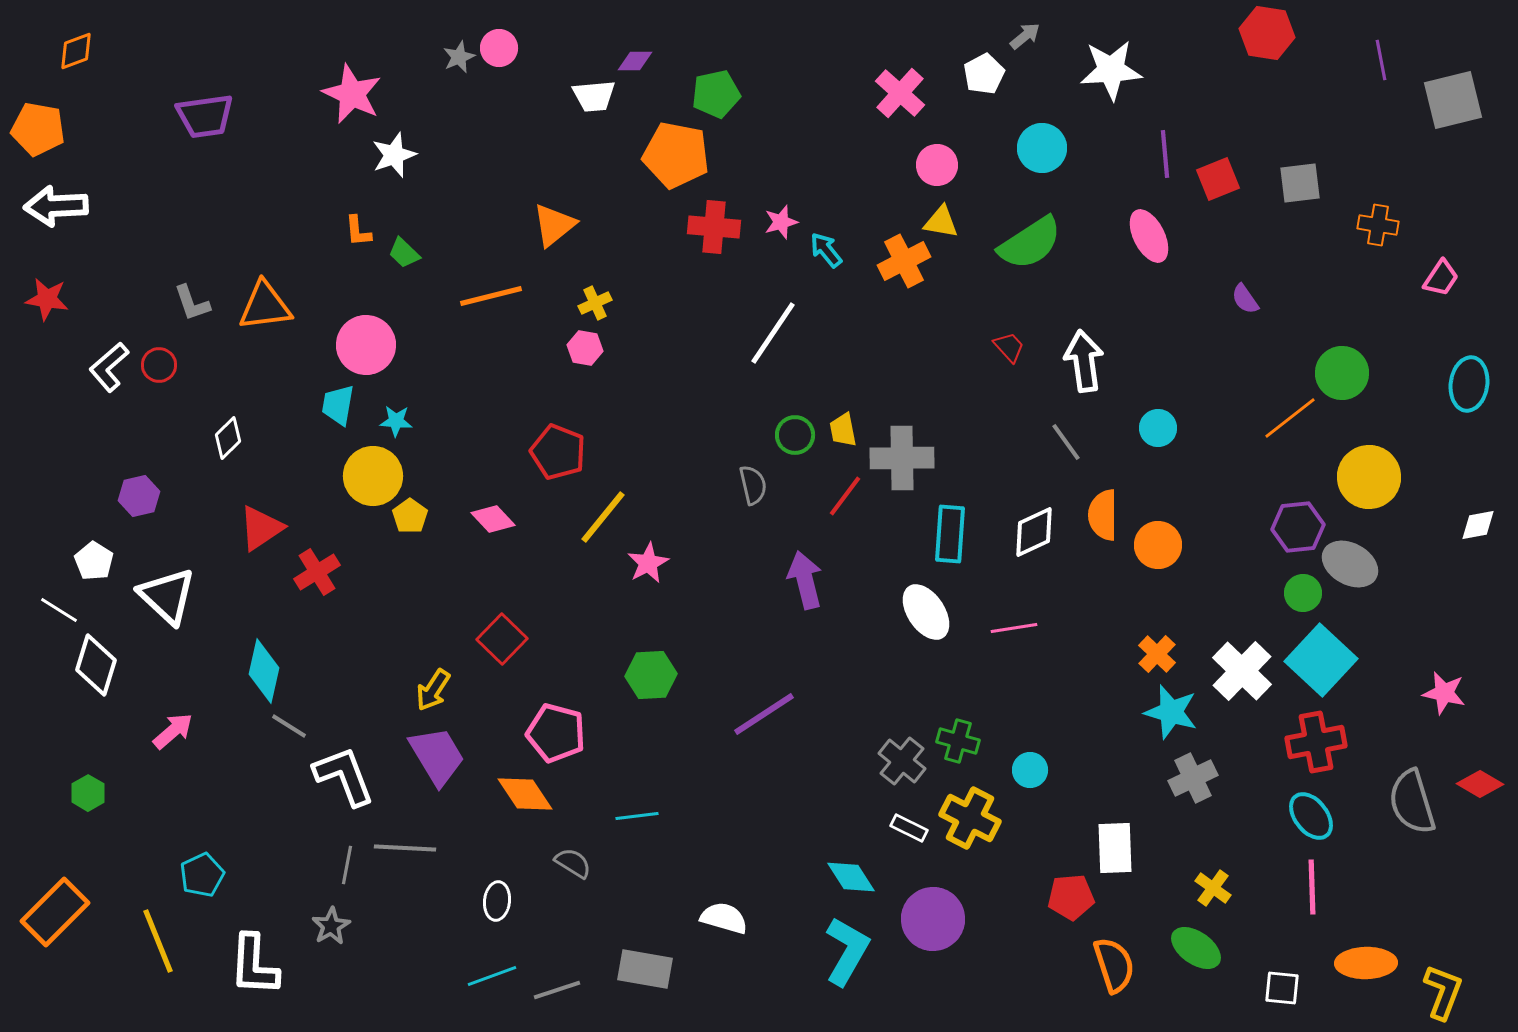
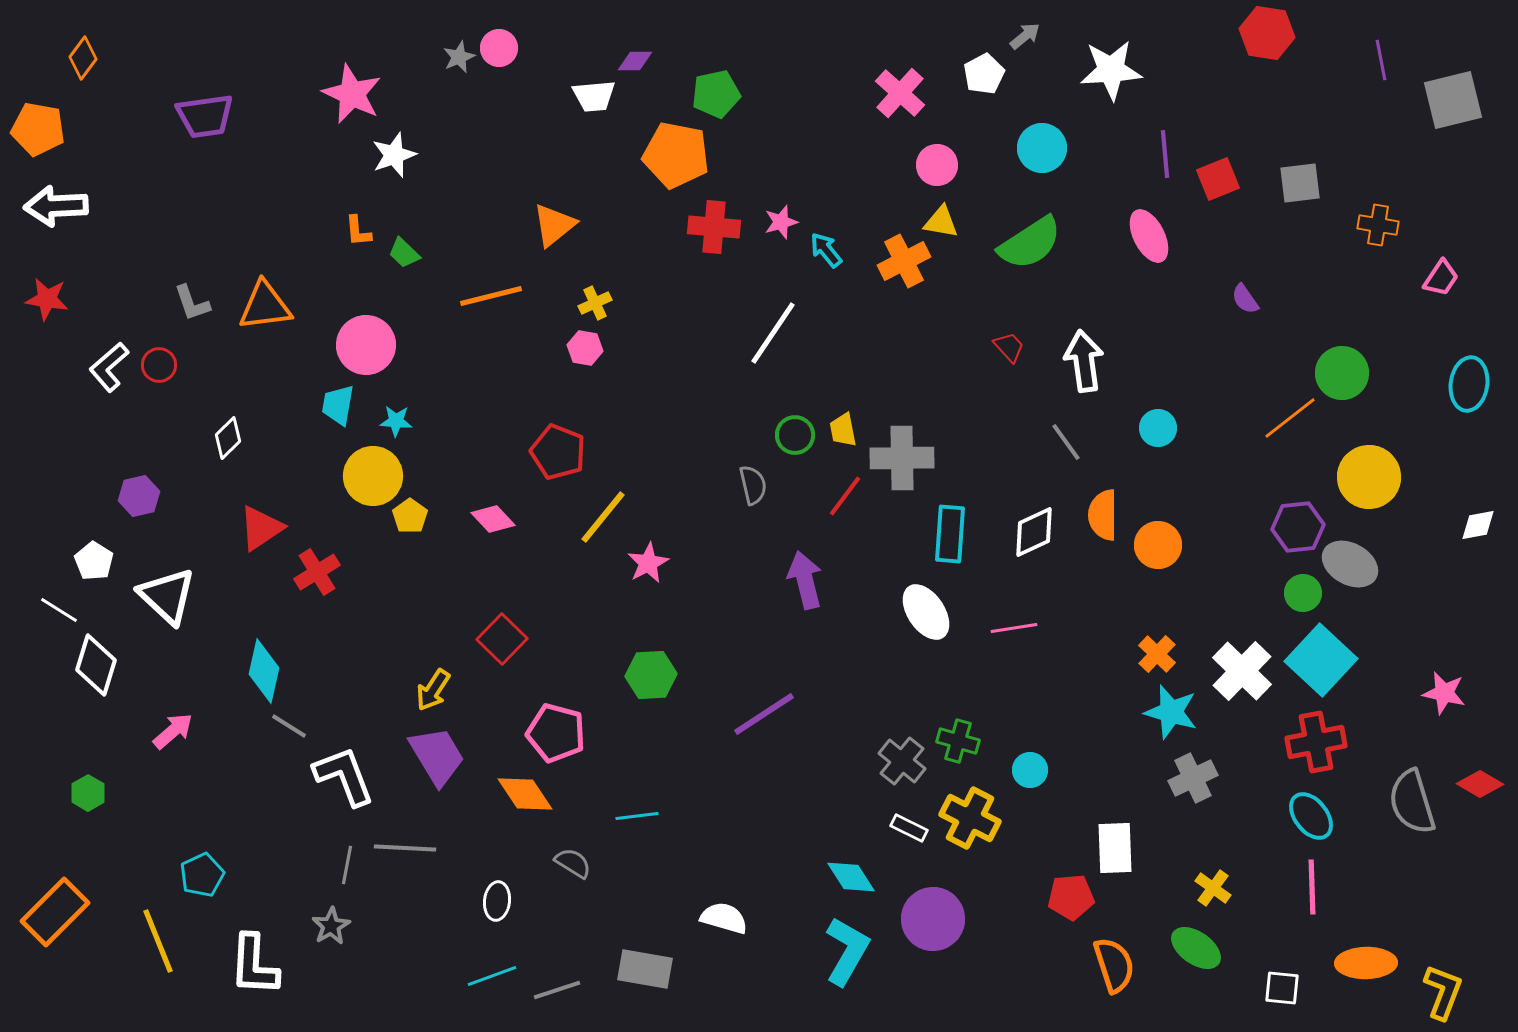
orange diamond at (76, 51): moved 7 px right, 7 px down; rotated 33 degrees counterclockwise
